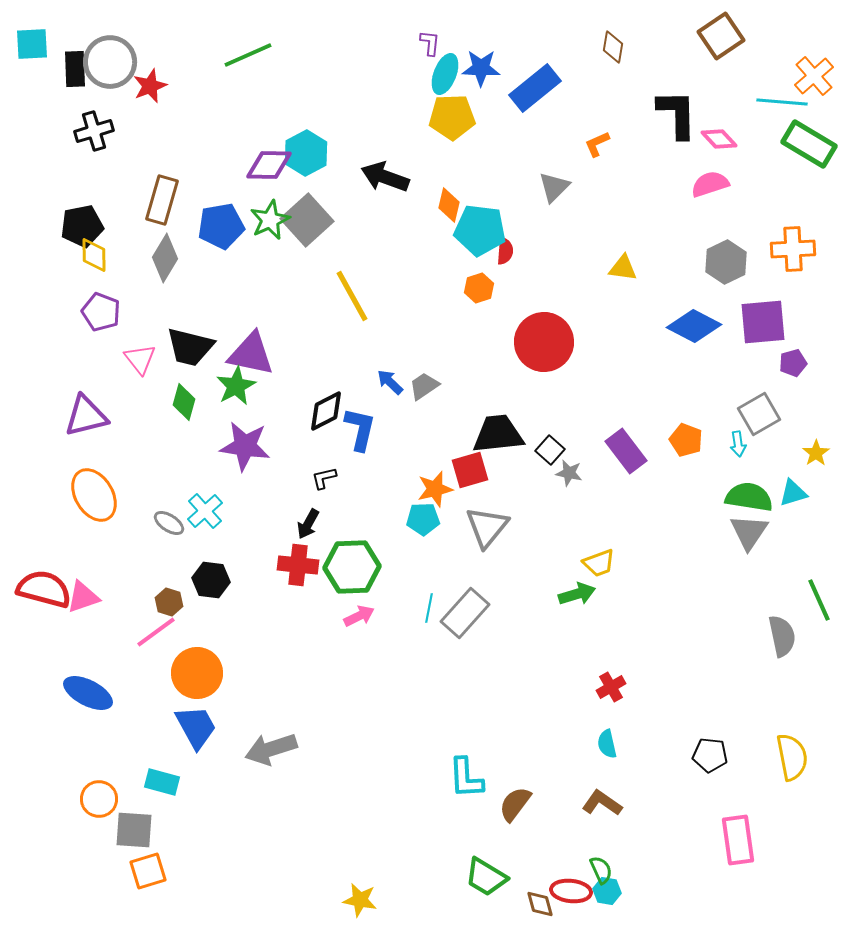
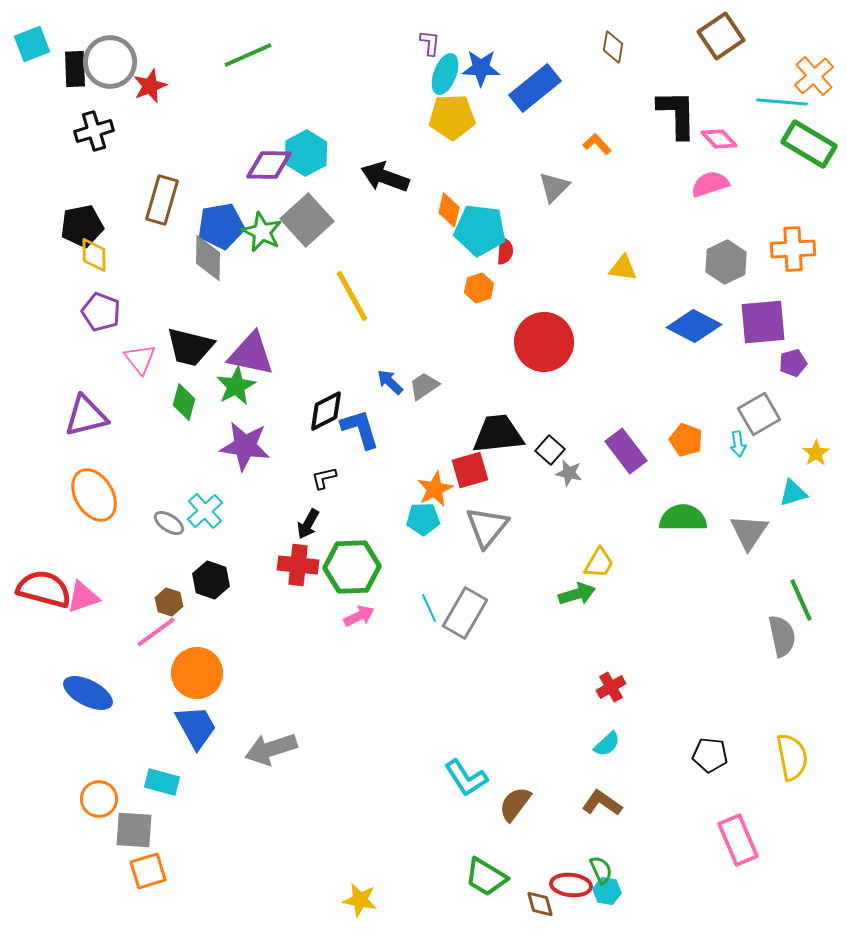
cyan square at (32, 44): rotated 18 degrees counterclockwise
orange L-shape at (597, 144): rotated 72 degrees clockwise
orange diamond at (449, 205): moved 5 px down
green star at (270, 220): moved 8 px left, 12 px down; rotated 21 degrees counterclockwise
gray diamond at (165, 258): moved 43 px right; rotated 30 degrees counterclockwise
blue L-shape at (360, 429): rotated 30 degrees counterclockwise
orange star at (435, 489): rotated 12 degrees counterclockwise
green semicircle at (749, 497): moved 66 px left, 21 px down; rotated 9 degrees counterclockwise
yellow trapezoid at (599, 563): rotated 40 degrees counterclockwise
black hexagon at (211, 580): rotated 12 degrees clockwise
green line at (819, 600): moved 18 px left
cyan line at (429, 608): rotated 36 degrees counterclockwise
gray rectangle at (465, 613): rotated 12 degrees counterclockwise
cyan semicircle at (607, 744): rotated 120 degrees counterclockwise
cyan L-shape at (466, 778): rotated 30 degrees counterclockwise
pink rectangle at (738, 840): rotated 15 degrees counterclockwise
red ellipse at (571, 891): moved 6 px up
